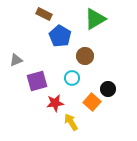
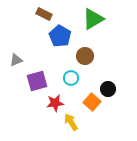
green triangle: moved 2 px left
cyan circle: moved 1 px left
